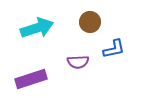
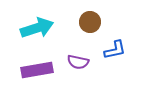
blue L-shape: moved 1 px right, 1 px down
purple semicircle: rotated 15 degrees clockwise
purple rectangle: moved 6 px right, 9 px up; rotated 8 degrees clockwise
